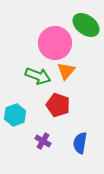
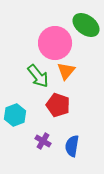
green arrow: rotated 30 degrees clockwise
blue semicircle: moved 8 px left, 3 px down
